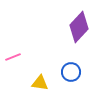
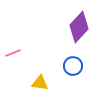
pink line: moved 4 px up
blue circle: moved 2 px right, 6 px up
